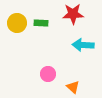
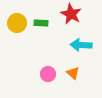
red star: moved 2 px left; rotated 30 degrees clockwise
cyan arrow: moved 2 px left
orange triangle: moved 14 px up
